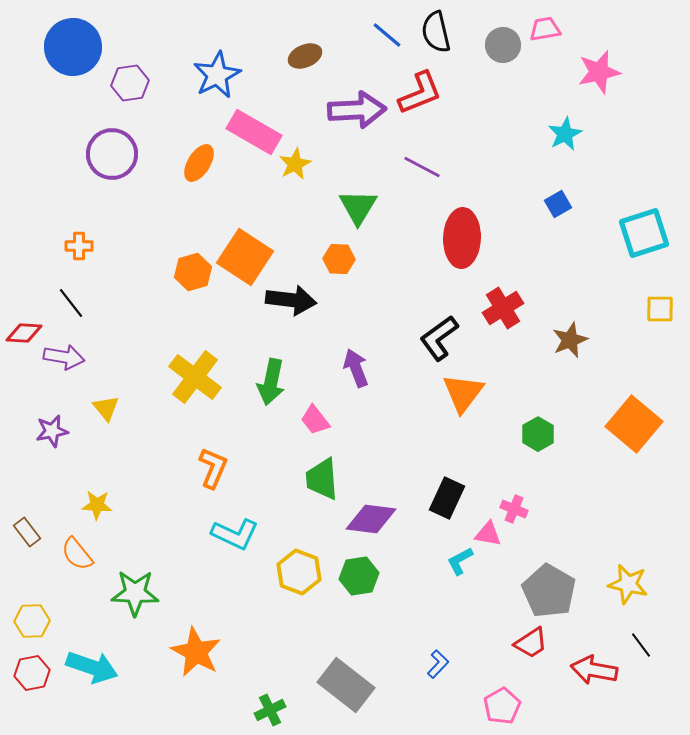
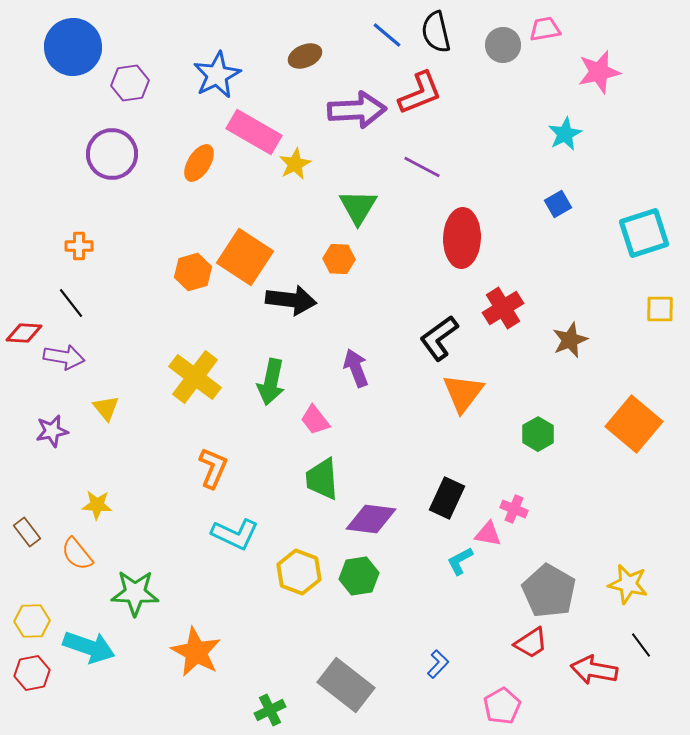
cyan arrow at (92, 667): moved 3 px left, 20 px up
